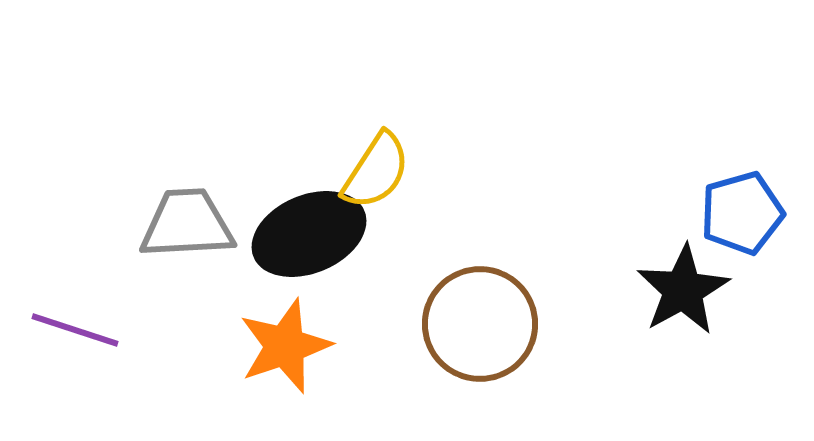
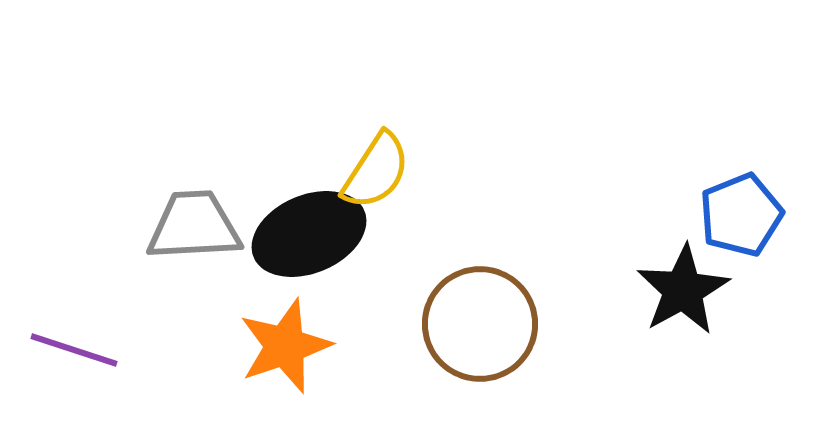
blue pentagon: moved 1 px left, 2 px down; rotated 6 degrees counterclockwise
gray trapezoid: moved 7 px right, 2 px down
purple line: moved 1 px left, 20 px down
